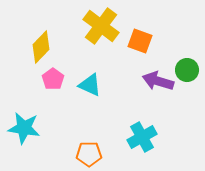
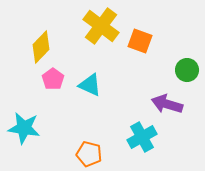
purple arrow: moved 9 px right, 23 px down
orange pentagon: rotated 15 degrees clockwise
